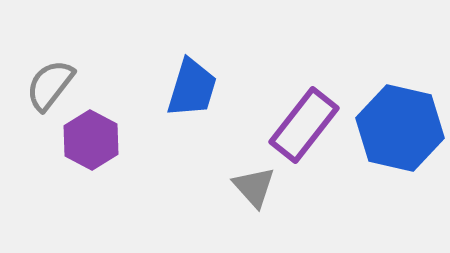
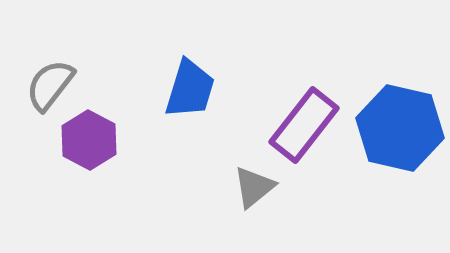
blue trapezoid: moved 2 px left, 1 px down
purple hexagon: moved 2 px left
gray triangle: rotated 33 degrees clockwise
